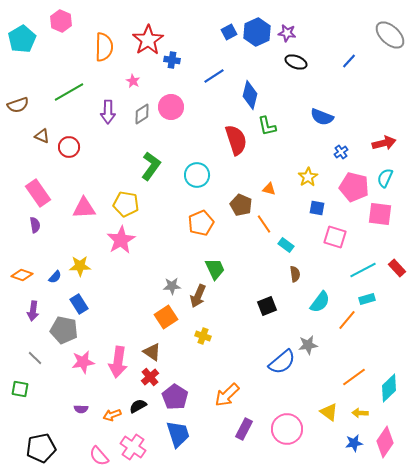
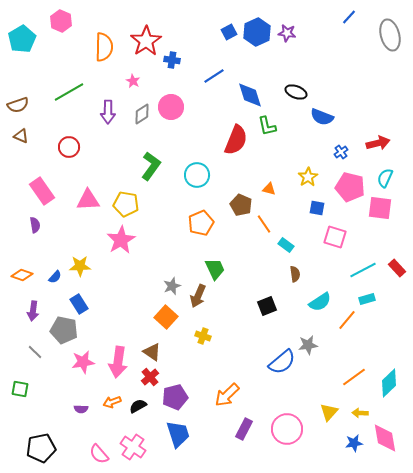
gray ellipse at (390, 35): rotated 32 degrees clockwise
red star at (148, 40): moved 2 px left, 1 px down
blue line at (349, 61): moved 44 px up
black ellipse at (296, 62): moved 30 px down
blue diamond at (250, 95): rotated 32 degrees counterclockwise
brown triangle at (42, 136): moved 21 px left
red semicircle at (236, 140): rotated 40 degrees clockwise
red arrow at (384, 143): moved 6 px left
pink pentagon at (354, 187): moved 4 px left
pink rectangle at (38, 193): moved 4 px right, 2 px up
pink triangle at (84, 208): moved 4 px right, 8 px up
pink square at (380, 214): moved 6 px up
gray star at (172, 286): rotated 18 degrees counterclockwise
cyan semicircle at (320, 302): rotated 20 degrees clockwise
orange square at (166, 317): rotated 15 degrees counterclockwise
gray line at (35, 358): moved 6 px up
cyan diamond at (389, 388): moved 5 px up
purple pentagon at (175, 397): rotated 25 degrees clockwise
yellow triangle at (329, 412): rotated 36 degrees clockwise
orange arrow at (112, 415): moved 13 px up
pink diamond at (385, 442): moved 4 px up; rotated 44 degrees counterclockwise
pink semicircle at (99, 456): moved 2 px up
